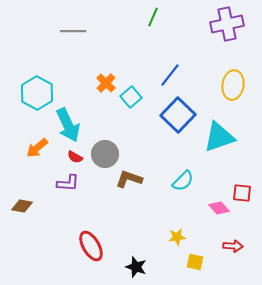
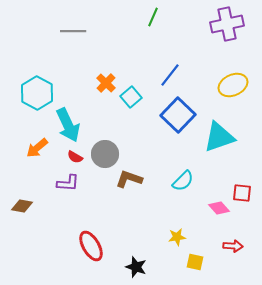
yellow ellipse: rotated 56 degrees clockwise
